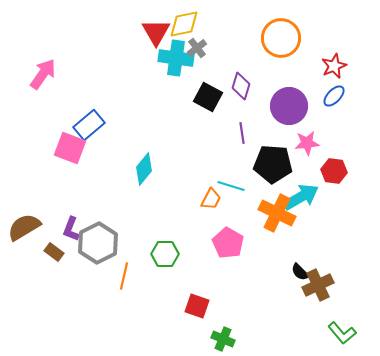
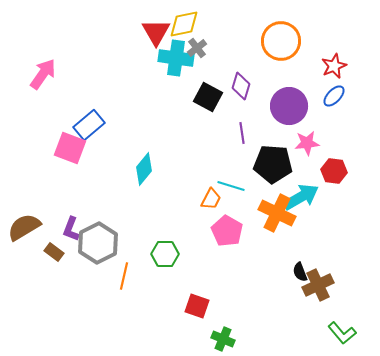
orange circle: moved 3 px down
pink pentagon: moved 1 px left, 12 px up
black semicircle: rotated 24 degrees clockwise
